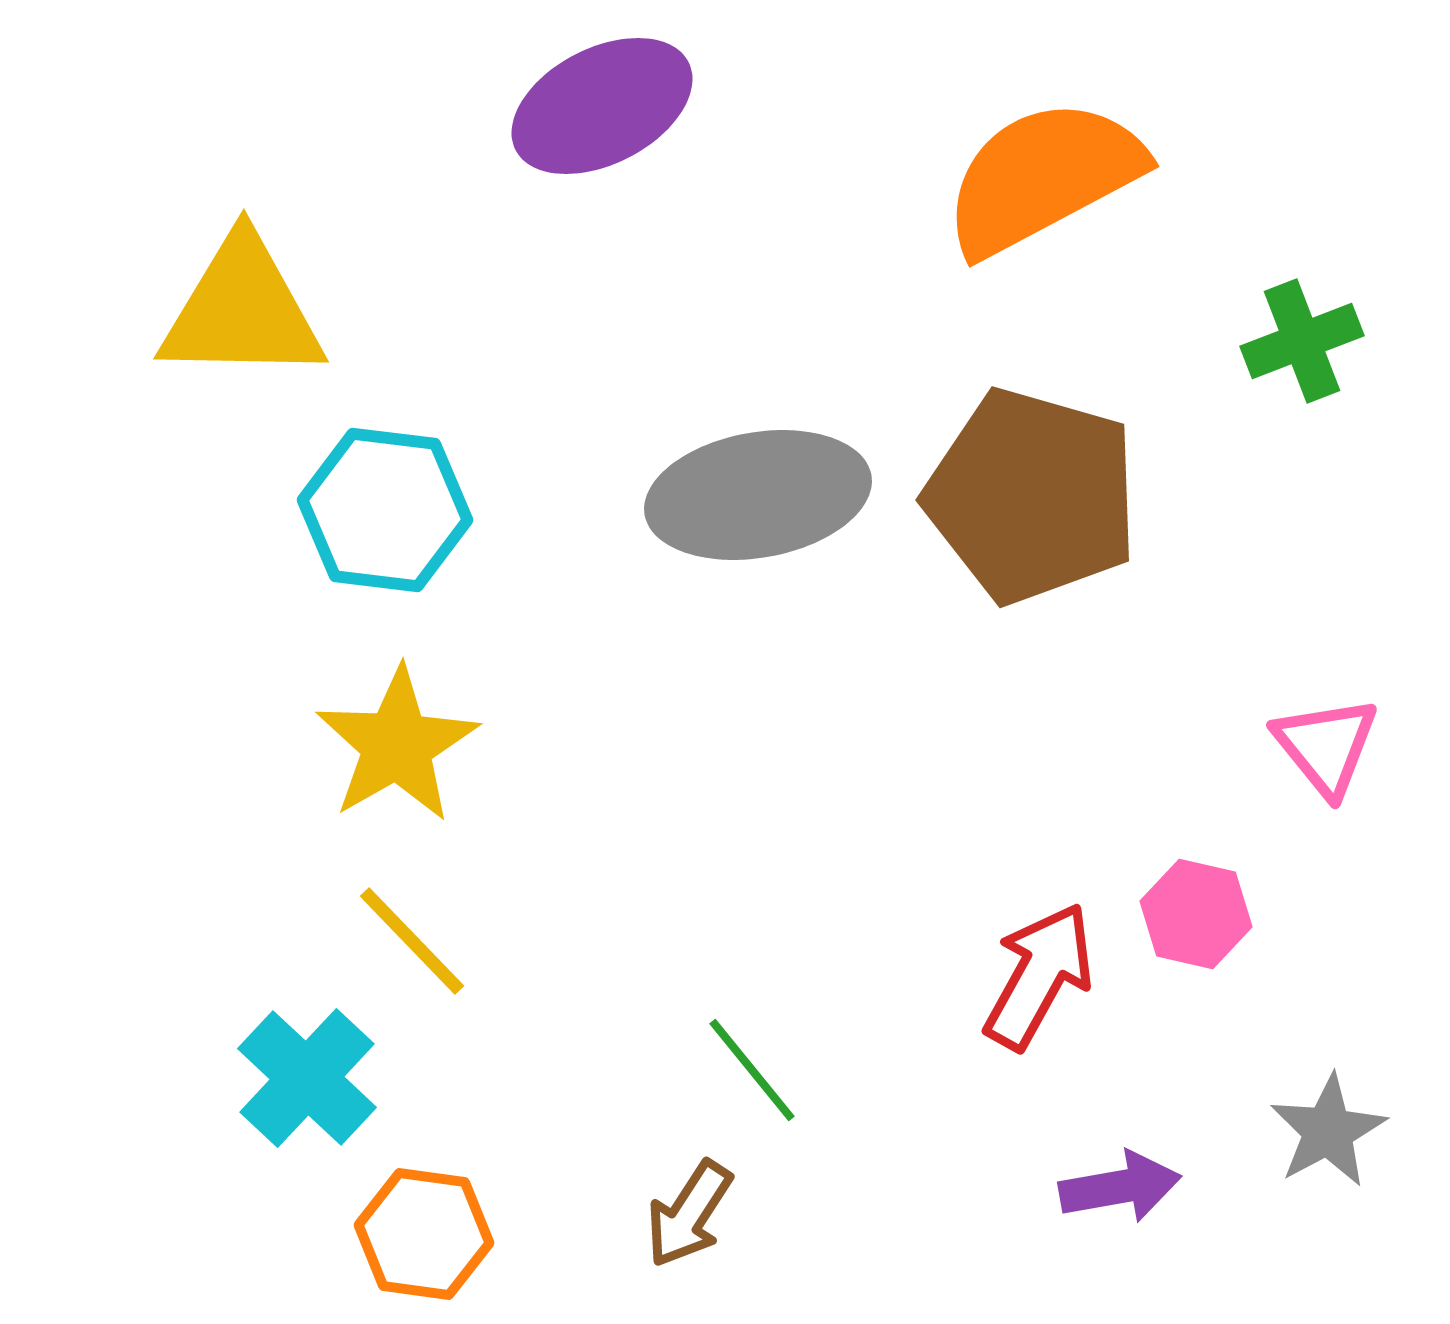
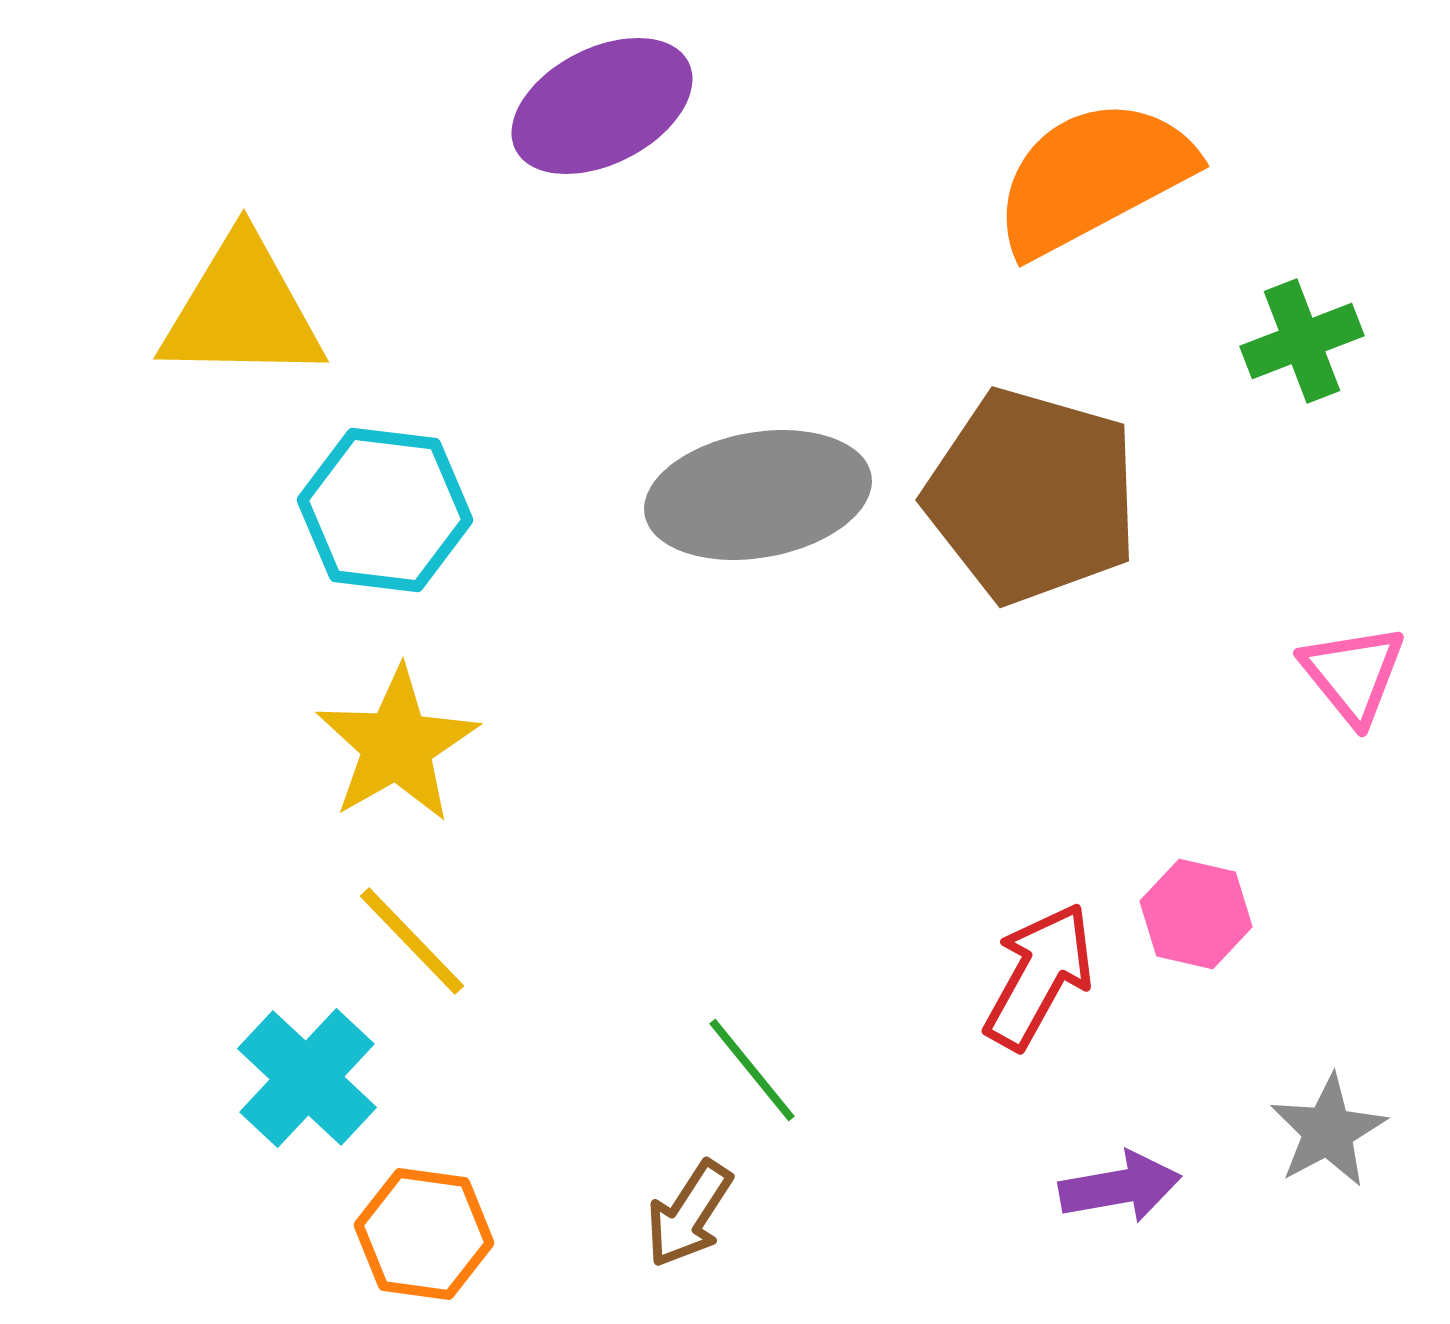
orange semicircle: moved 50 px right
pink triangle: moved 27 px right, 72 px up
